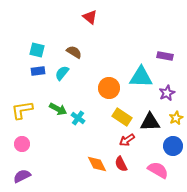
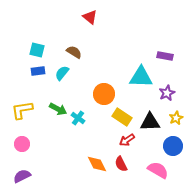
orange circle: moved 5 px left, 6 px down
